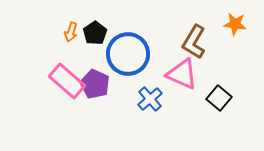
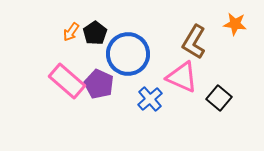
orange arrow: rotated 18 degrees clockwise
pink triangle: moved 3 px down
purple pentagon: moved 4 px right
